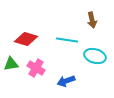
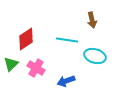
red diamond: rotated 50 degrees counterclockwise
green triangle: rotated 35 degrees counterclockwise
